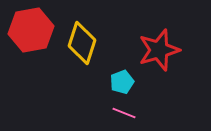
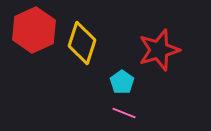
red hexagon: moved 3 px right; rotated 15 degrees counterclockwise
cyan pentagon: rotated 15 degrees counterclockwise
